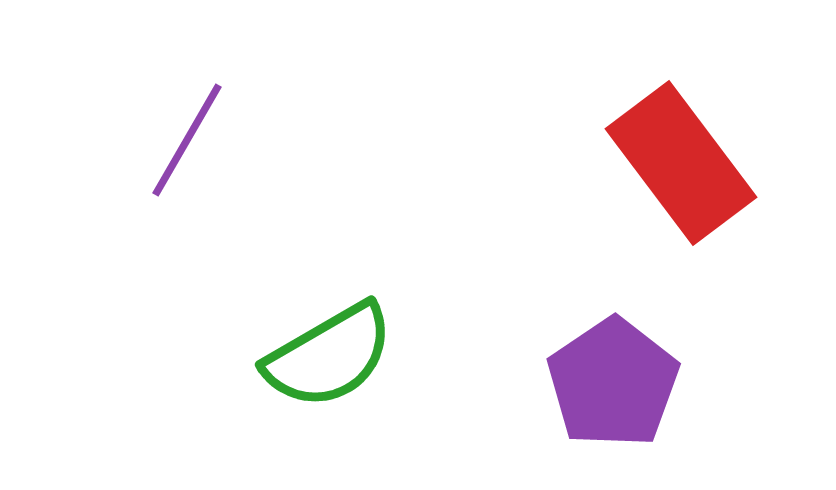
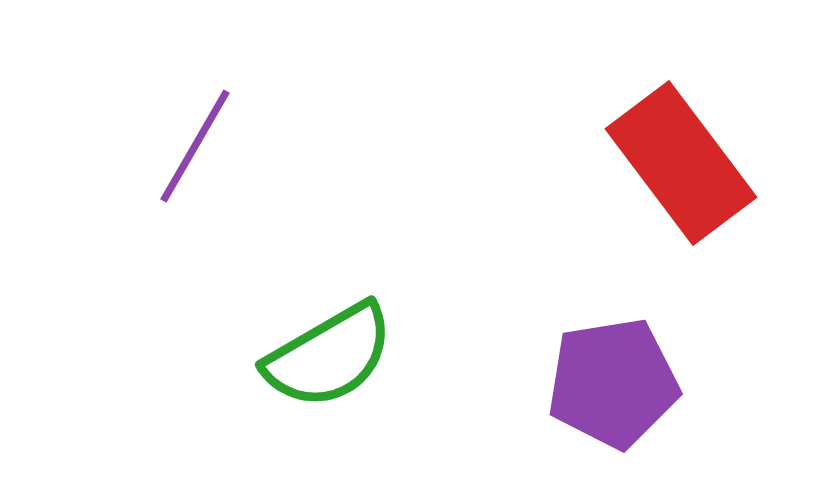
purple line: moved 8 px right, 6 px down
purple pentagon: rotated 25 degrees clockwise
